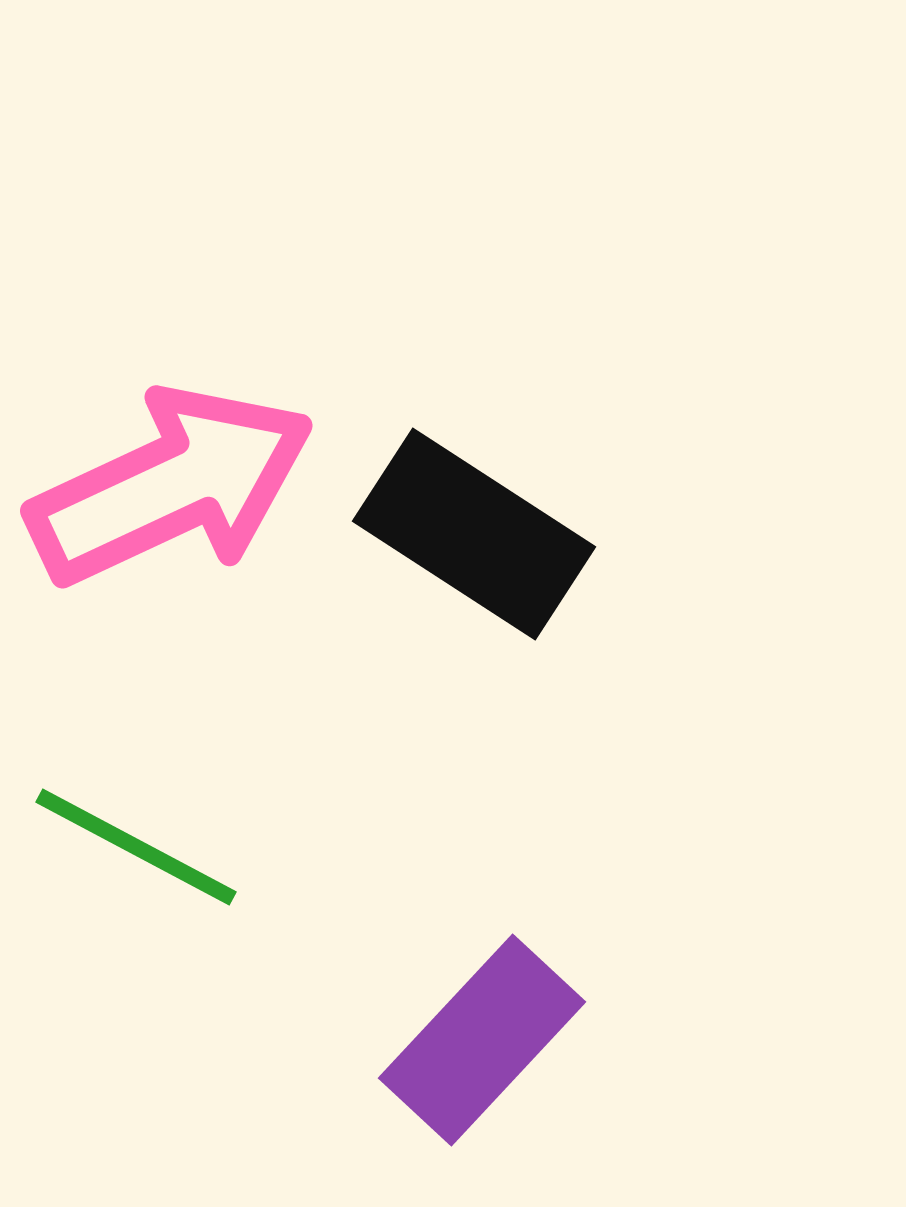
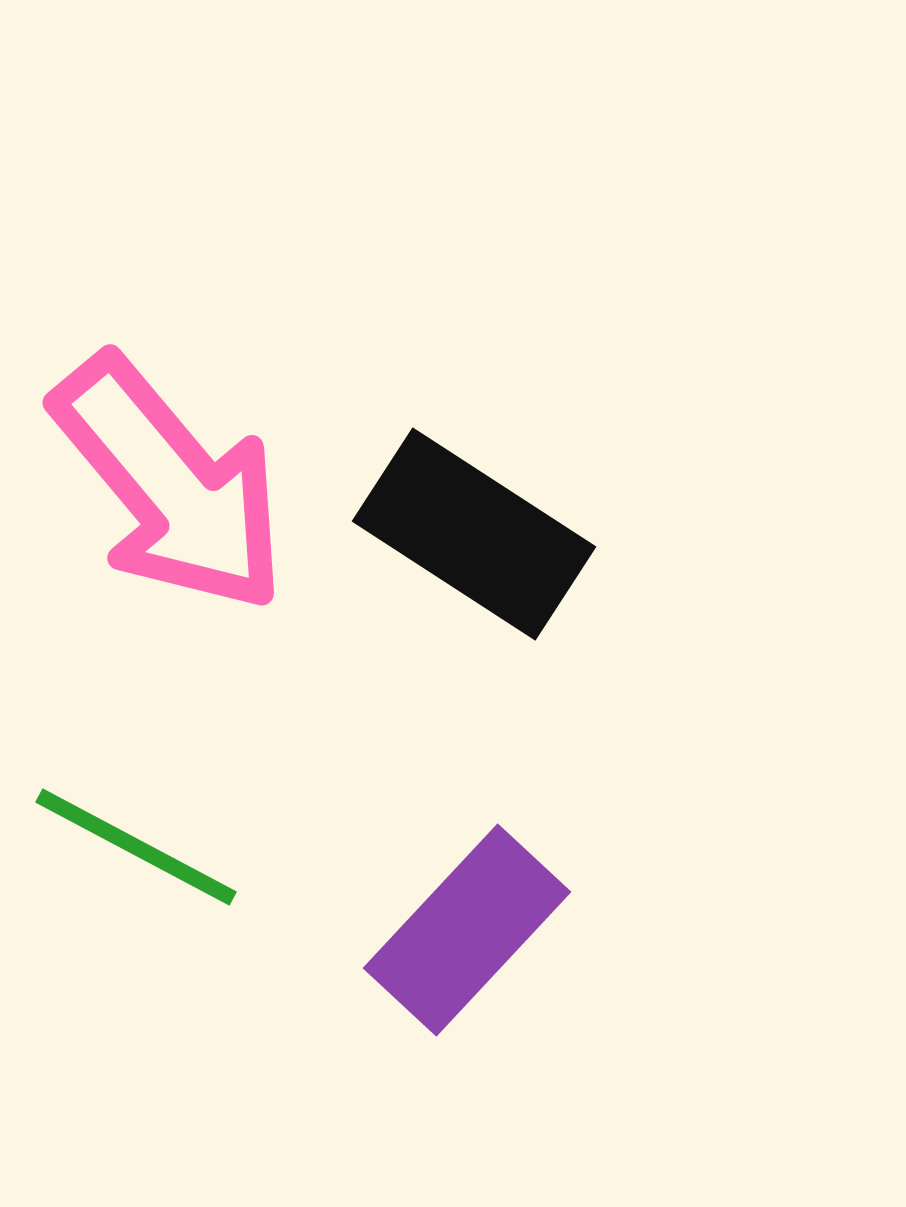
pink arrow: moved 1 px left, 2 px up; rotated 75 degrees clockwise
purple rectangle: moved 15 px left, 110 px up
